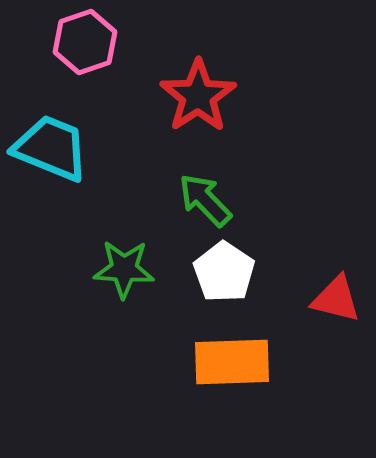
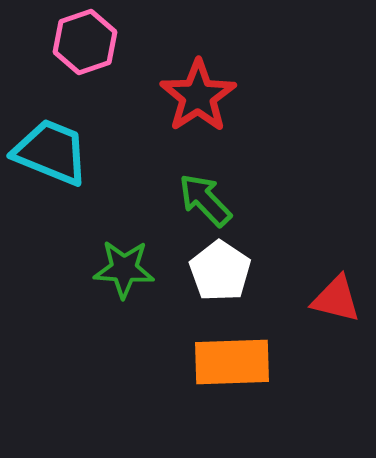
cyan trapezoid: moved 4 px down
white pentagon: moved 4 px left, 1 px up
